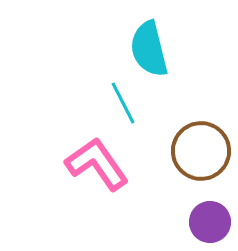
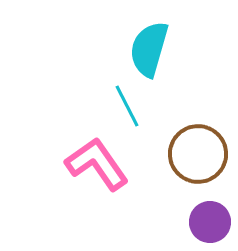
cyan semicircle: rotated 30 degrees clockwise
cyan line: moved 4 px right, 3 px down
brown circle: moved 3 px left, 3 px down
